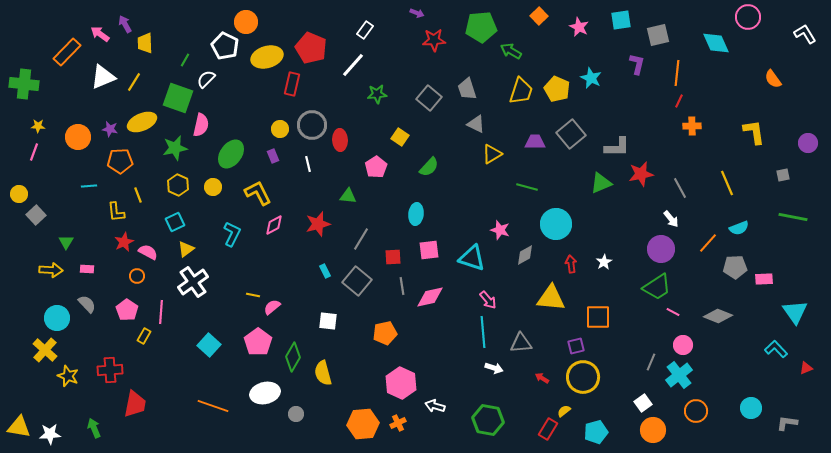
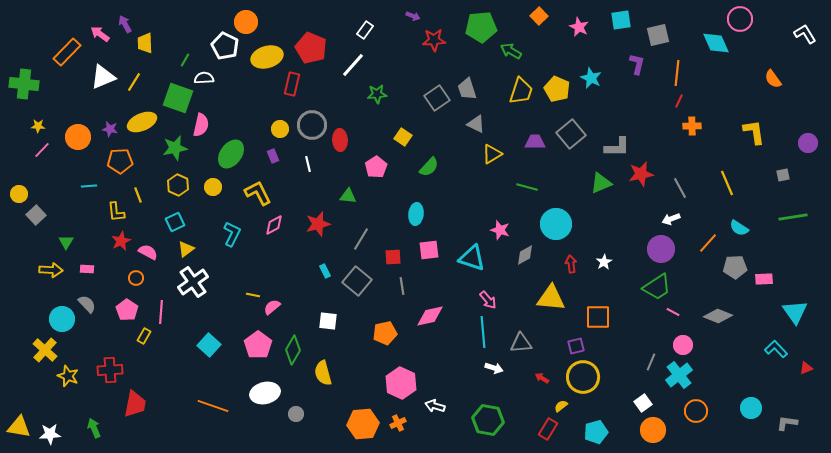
purple arrow at (417, 13): moved 4 px left, 3 px down
pink circle at (748, 17): moved 8 px left, 2 px down
white semicircle at (206, 79): moved 2 px left, 1 px up; rotated 42 degrees clockwise
gray square at (429, 98): moved 8 px right; rotated 15 degrees clockwise
yellow square at (400, 137): moved 3 px right
pink line at (34, 152): moved 8 px right, 2 px up; rotated 24 degrees clockwise
green line at (793, 217): rotated 20 degrees counterclockwise
white arrow at (671, 219): rotated 108 degrees clockwise
cyan semicircle at (739, 228): rotated 54 degrees clockwise
red star at (124, 242): moved 3 px left, 1 px up
orange circle at (137, 276): moved 1 px left, 2 px down
pink diamond at (430, 297): moved 19 px down
cyan circle at (57, 318): moved 5 px right, 1 px down
pink pentagon at (258, 342): moved 3 px down
green diamond at (293, 357): moved 7 px up
yellow semicircle at (564, 411): moved 3 px left, 5 px up
